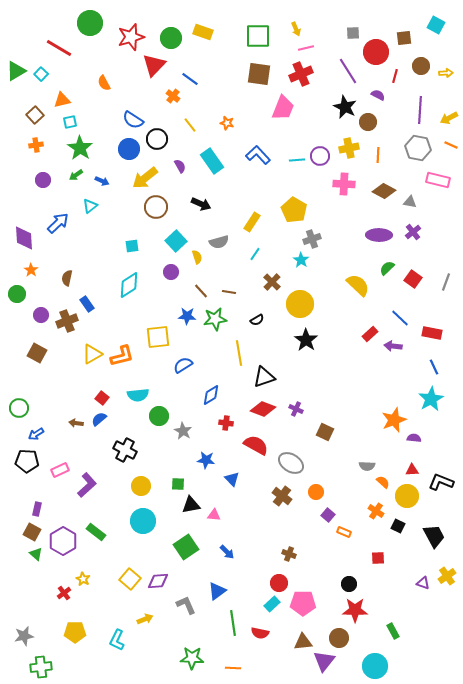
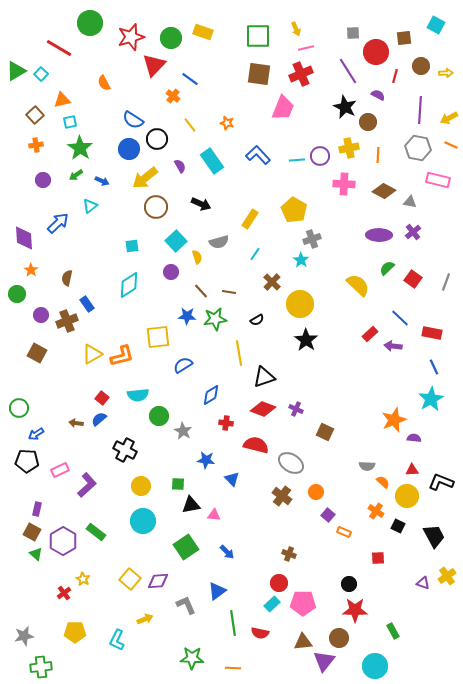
yellow rectangle at (252, 222): moved 2 px left, 3 px up
red semicircle at (256, 445): rotated 15 degrees counterclockwise
